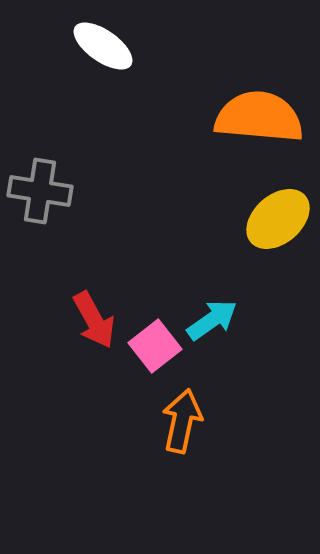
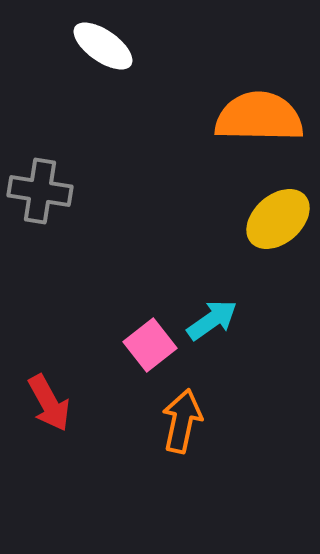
orange semicircle: rotated 4 degrees counterclockwise
red arrow: moved 45 px left, 83 px down
pink square: moved 5 px left, 1 px up
